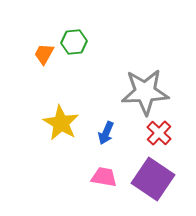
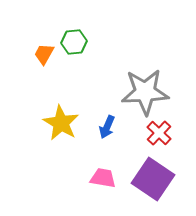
blue arrow: moved 1 px right, 6 px up
pink trapezoid: moved 1 px left, 1 px down
